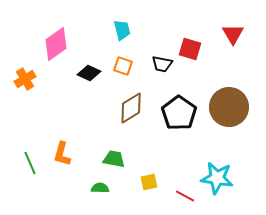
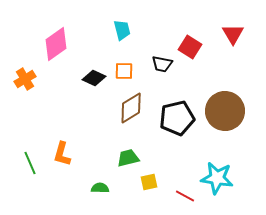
red square: moved 2 px up; rotated 15 degrees clockwise
orange square: moved 1 px right, 5 px down; rotated 18 degrees counterclockwise
black diamond: moved 5 px right, 5 px down
brown circle: moved 4 px left, 4 px down
black pentagon: moved 2 px left, 5 px down; rotated 24 degrees clockwise
green trapezoid: moved 14 px right, 1 px up; rotated 25 degrees counterclockwise
